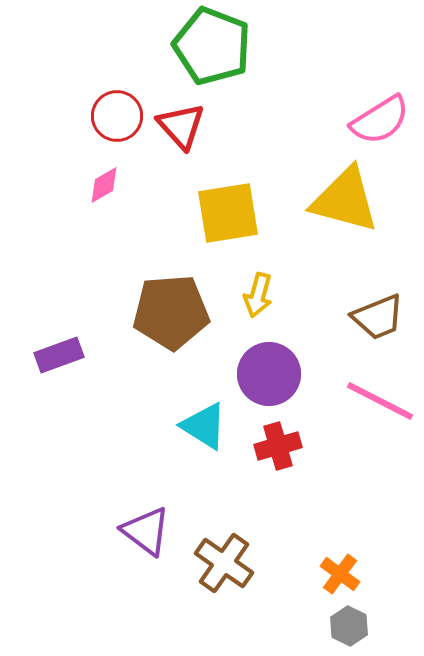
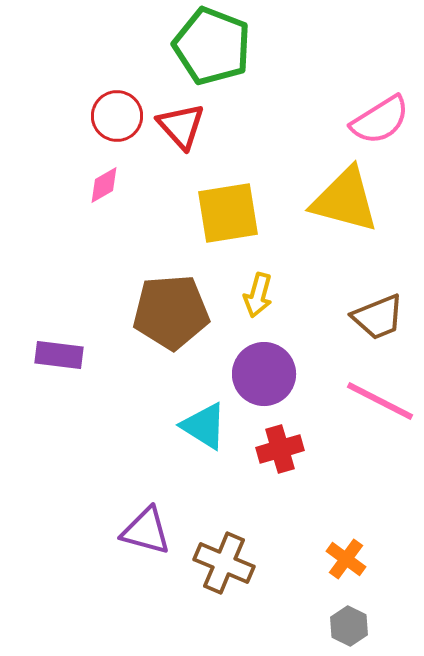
purple rectangle: rotated 27 degrees clockwise
purple circle: moved 5 px left
red cross: moved 2 px right, 3 px down
purple triangle: rotated 22 degrees counterclockwise
brown cross: rotated 12 degrees counterclockwise
orange cross: moved 6 px right, 15 px up
